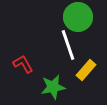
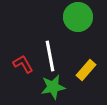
white line: moved 18 px left, 11 px down; rotated 8 degrees clockwise
